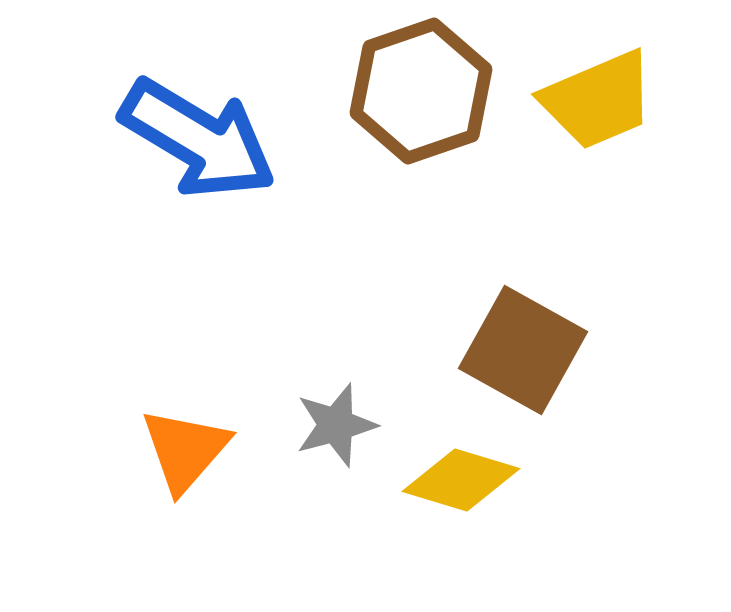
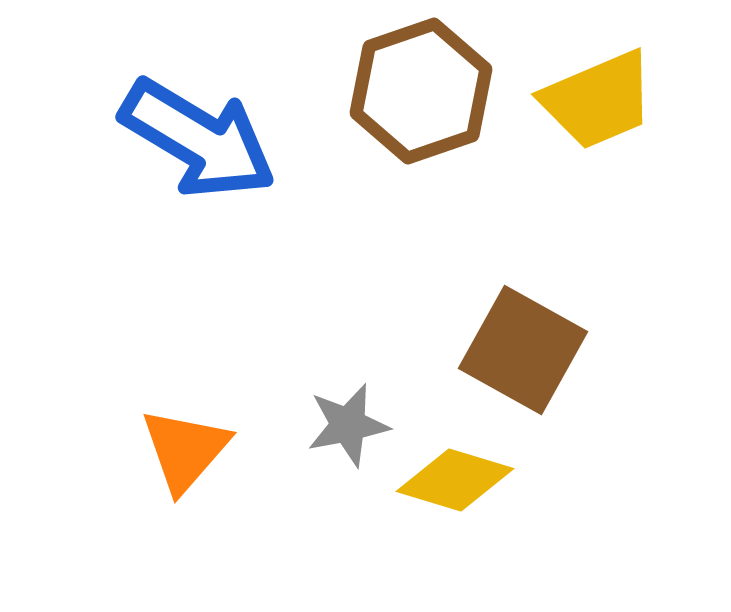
gray star: moved 12 px right; rotated 4 degrees clockwise
yellow diamond: moved 6 px left
